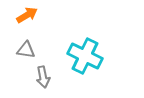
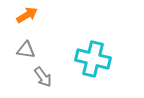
cyan cross: moved 8 px right, 3 px down; rotated 12 degrees counterclockwise
gray arrow: rotated 25 degrees counterclockwise
